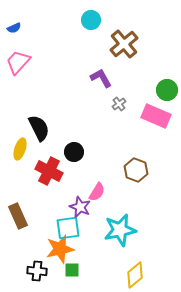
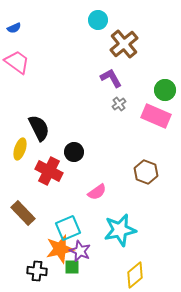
cyan circle: moved 7 px right
pink trapezoid: moved 1 px left; rotated 84 degrees clockwise
purple L-shape: moved 10 px right
green circle: moved 2 px left
brown hexagon: moved 10 px right, 2 px down
pink semicircle: rotated 24 degrees clockwise
purple star: moved 44 px down
brown rectangle: moved 5 px right, 3 px up; rotated 20 degrees counterclockwise
cyan square: rotated 15 degrees counterclockwise
green square: moved 3 px up
